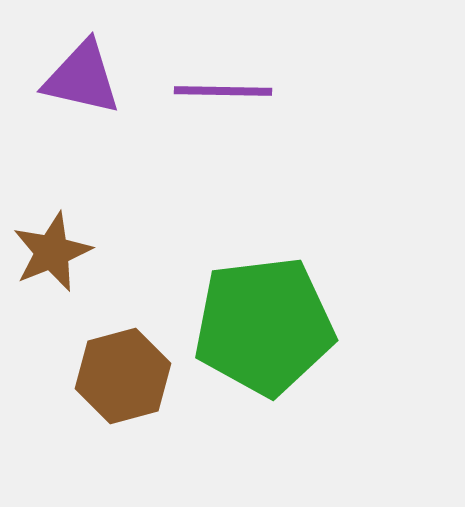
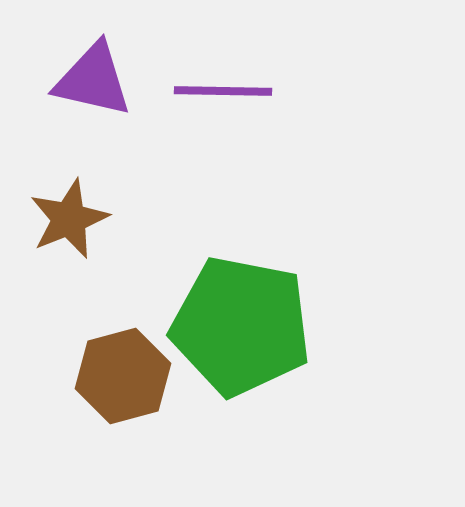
purple triangle: moved 11 px right, 2 px down
brown star: moved 17 px right, 33 px up
green pentagon: moved 23 px left; rotated 18 degrees clockwise
